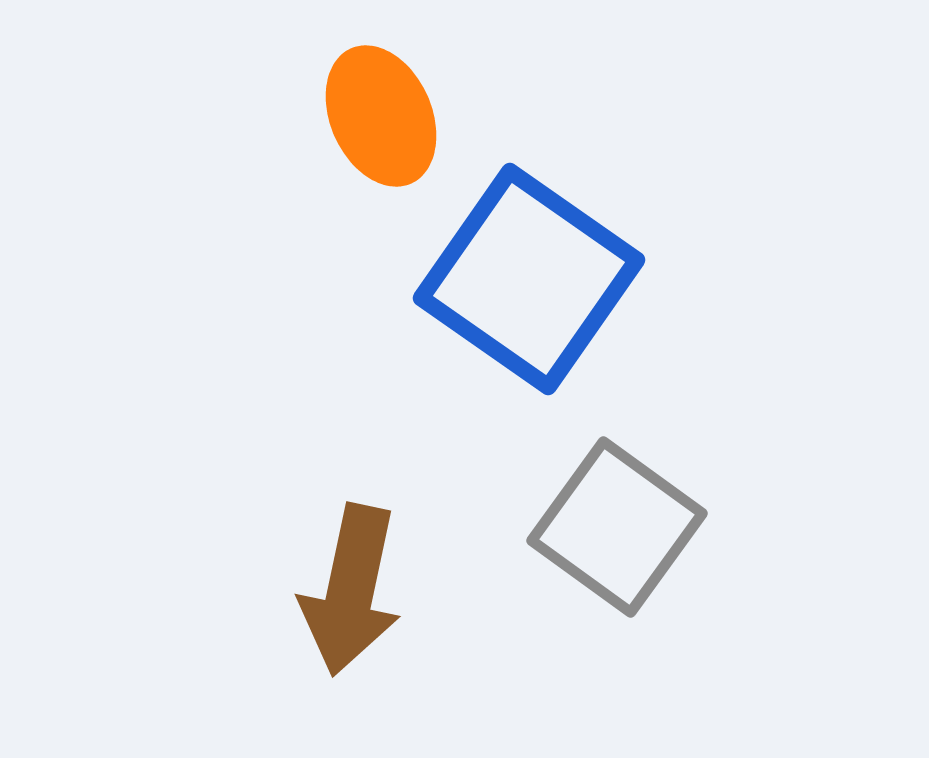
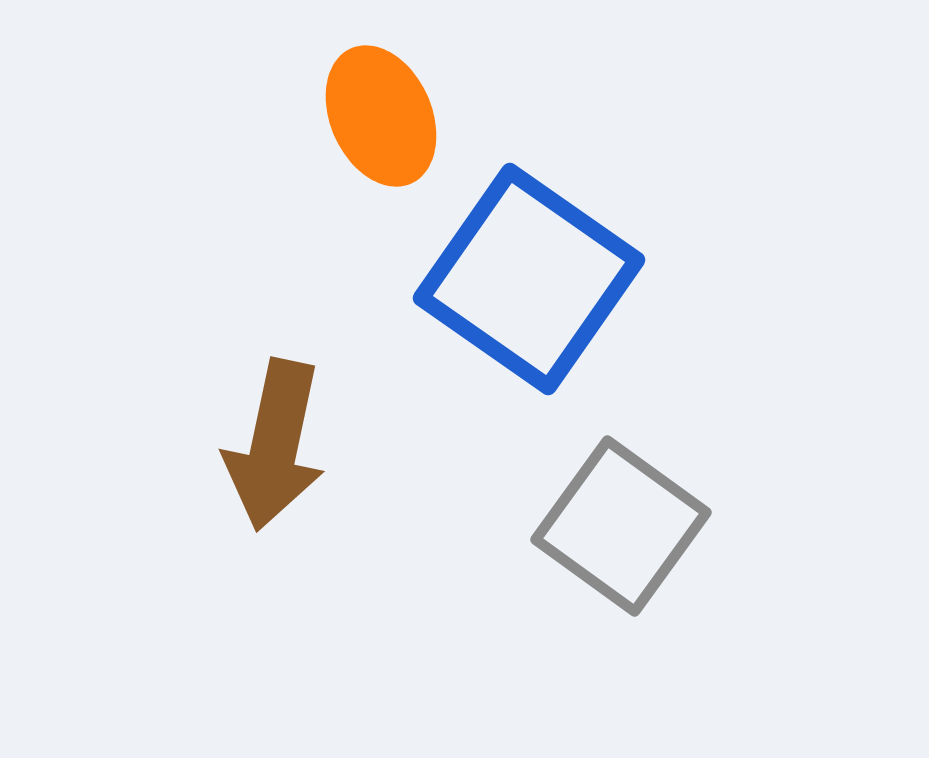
gray square: moved 4 px right, 1 px up
brown arrow: moved 76 px left, 145 px up
